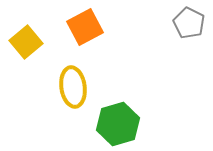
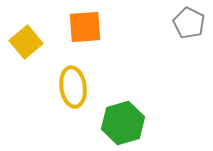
orange square: rotated 24 degrees clockwise
green hexagon: moved 5 px right, 1 px up
